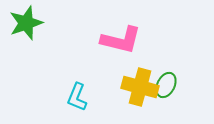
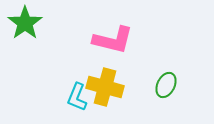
green star: moved 1 px left; rotated 16 degrees counterclockwise
pink L-shape: moved 8 px left
yellow cross: moved 35 px left
